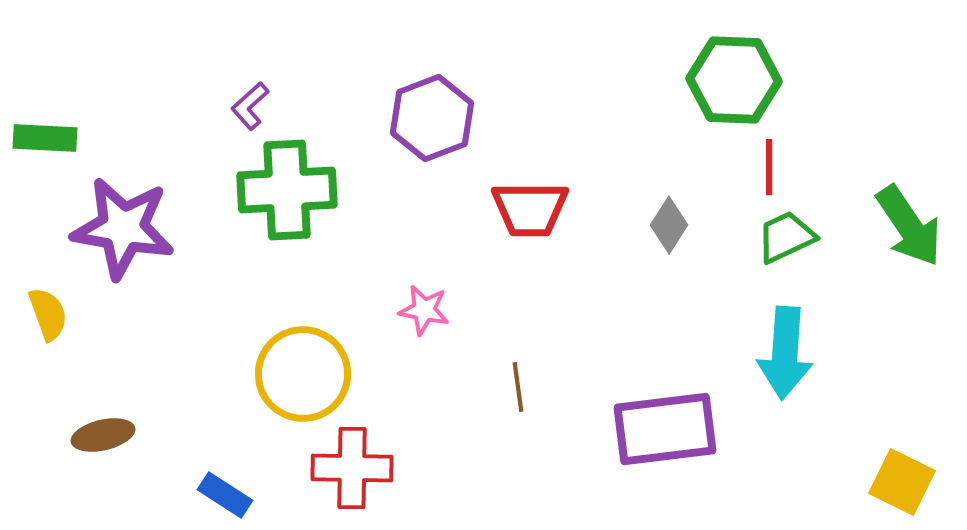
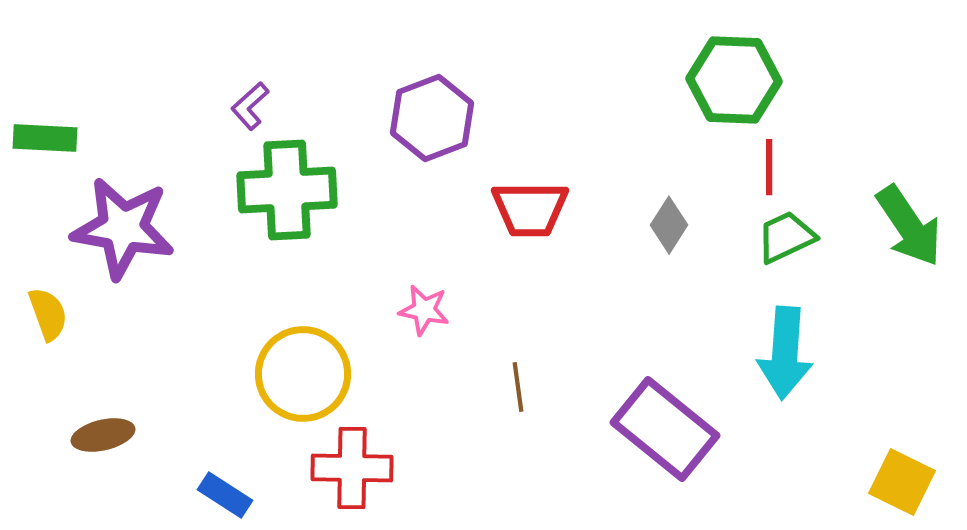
purple rectangle: rotated 46 degrees clockwise
